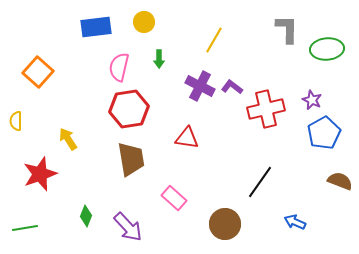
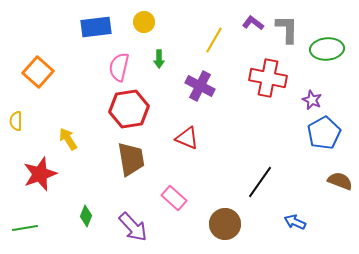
purple L-shape: moved 21 px right, 64 px up
red cross: moved 2 px right, 31 px up; rotated 24 degrees clockwise
red triangle: rotated 15 degrees clockwise
purple arrow: moved 5 px right
